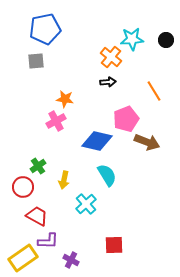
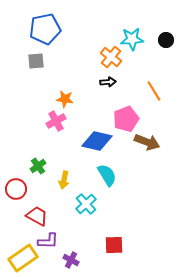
red circle: moved 7 px left, 2 px down
